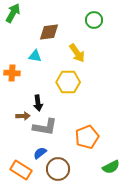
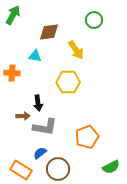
green arrow: moved 2 px down
yellow arrow: moved 1 px left, 3 px up
